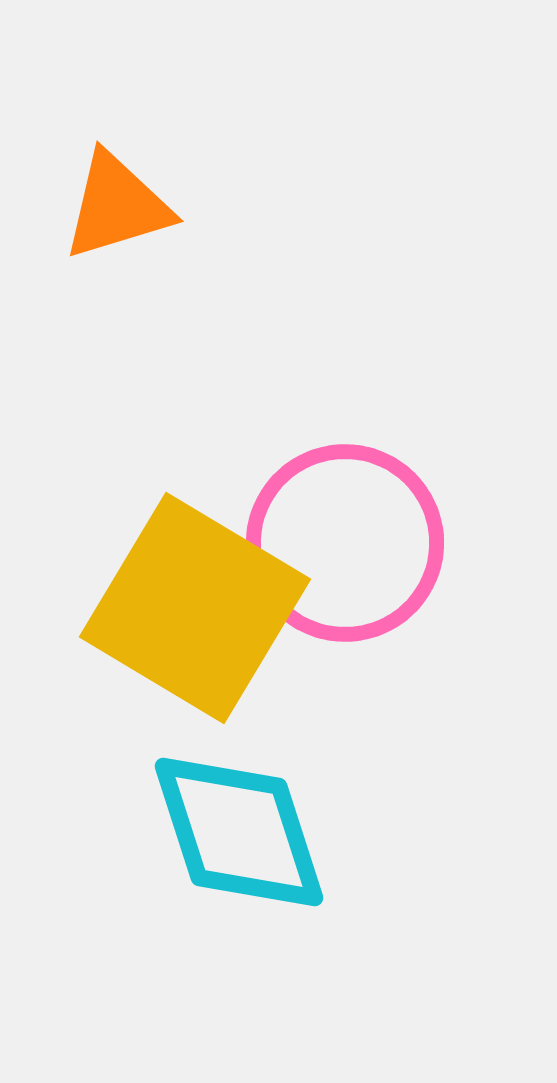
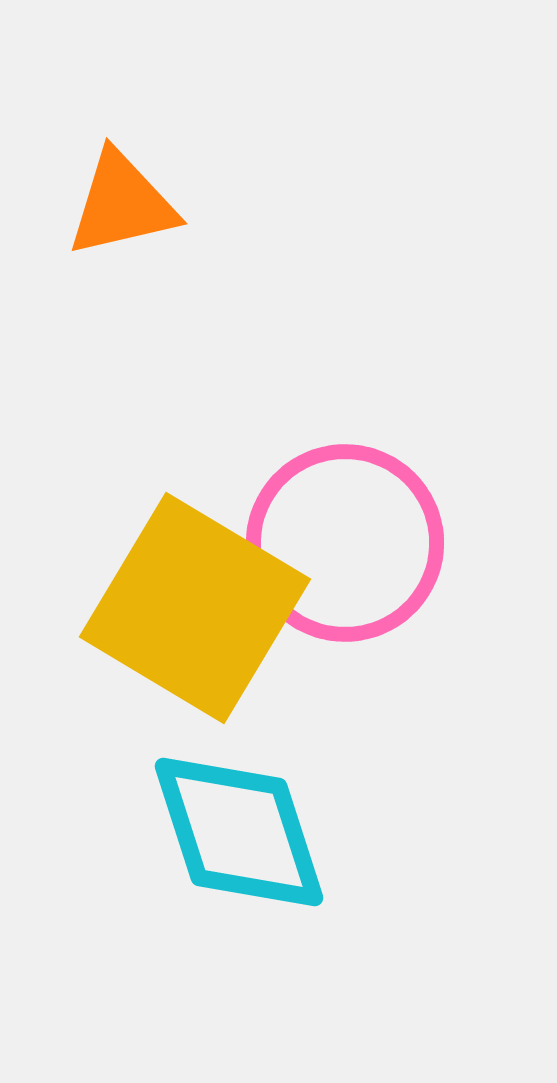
orange triangle: moved 5 px right, 2 px up; rotated 4 degrees clockwise
